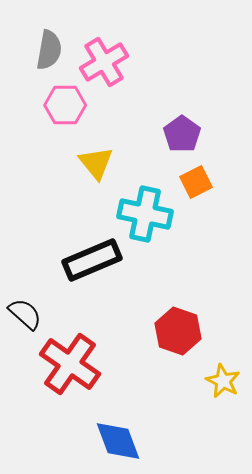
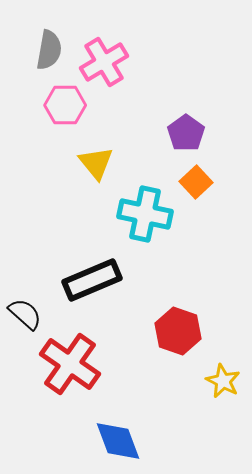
purple pentagon: moved 4 px right, 1 px up
orange square: rotated 16 degrees counterclockwise
black rectangle: moved 20 px down
